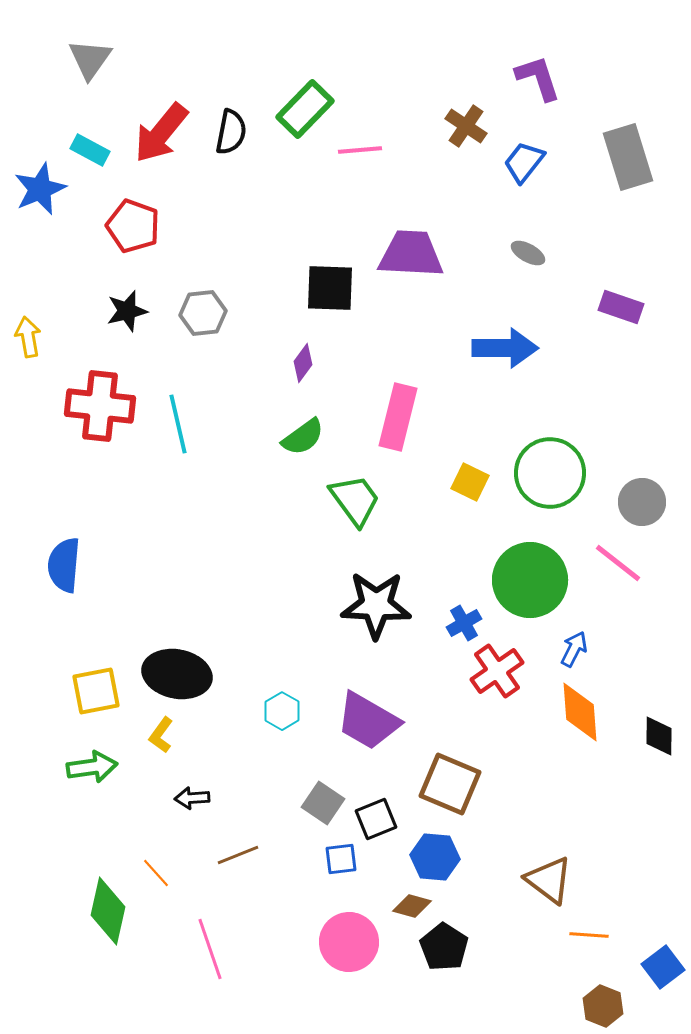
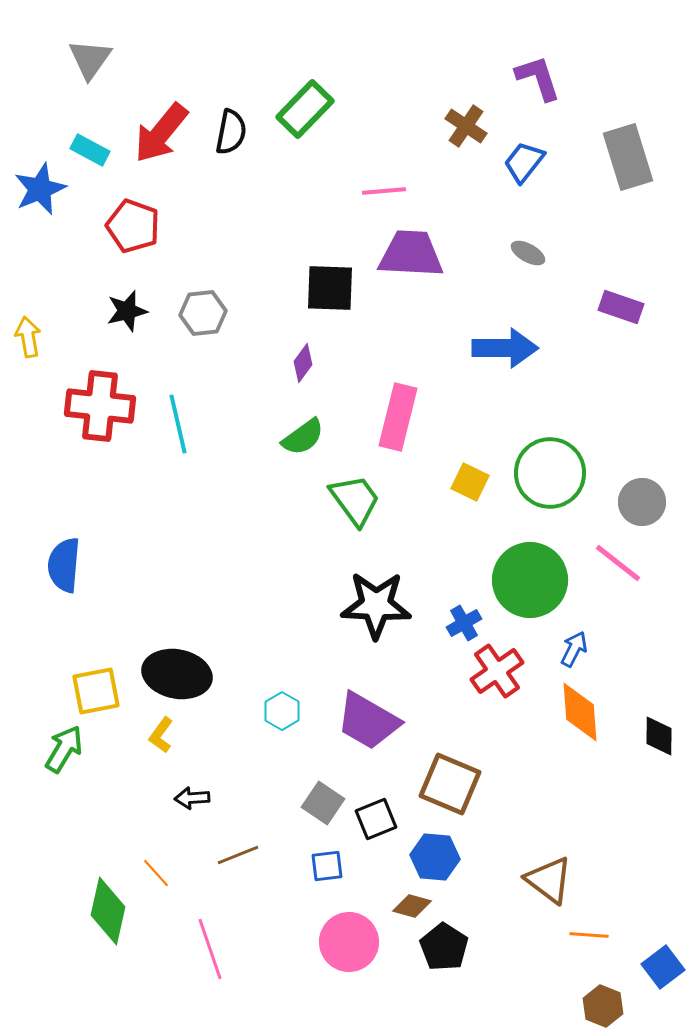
pink line at (360, 150): moved 24 px right, 41 px down
green arrow at (92, 767): moved 28 px left, 18 px up; rotated 51 degrees counterclockwise
blue square at (341, 859): moved 14 px left, 7 px down
